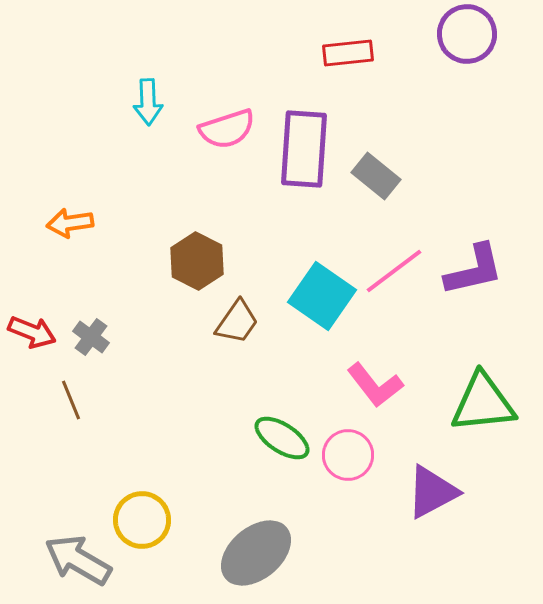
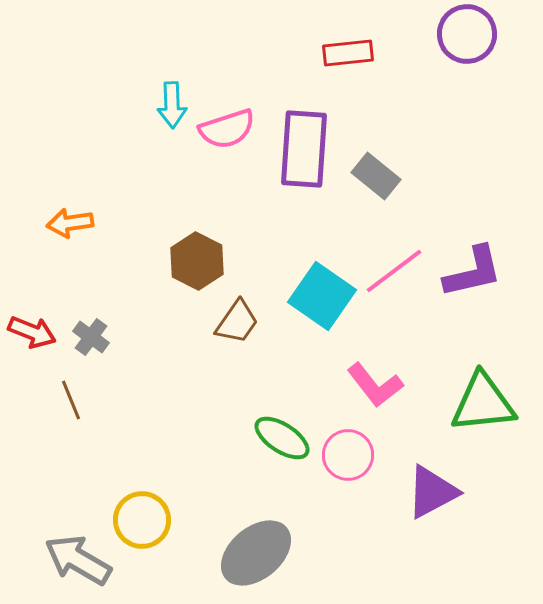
cyan arrow: moved 24 px right, 3 px down
purple L-shape: moved 1 px left, 2 px down
